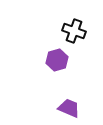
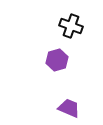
black cross: moved 3 px left, 5 px up
